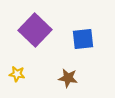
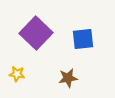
purple square: moved 1 px right, 3 px down
brown star: rotated 18 degrees counterclockwise
